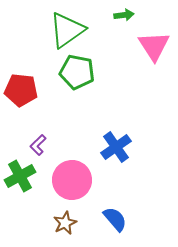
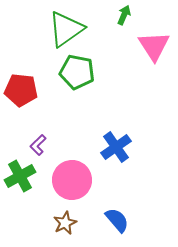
green arrow: rotated 60 degrees counterclockwise
green triangle: moved 1 px left, 1 px up
blue semicircle: moved 2 px right, 1 px down
